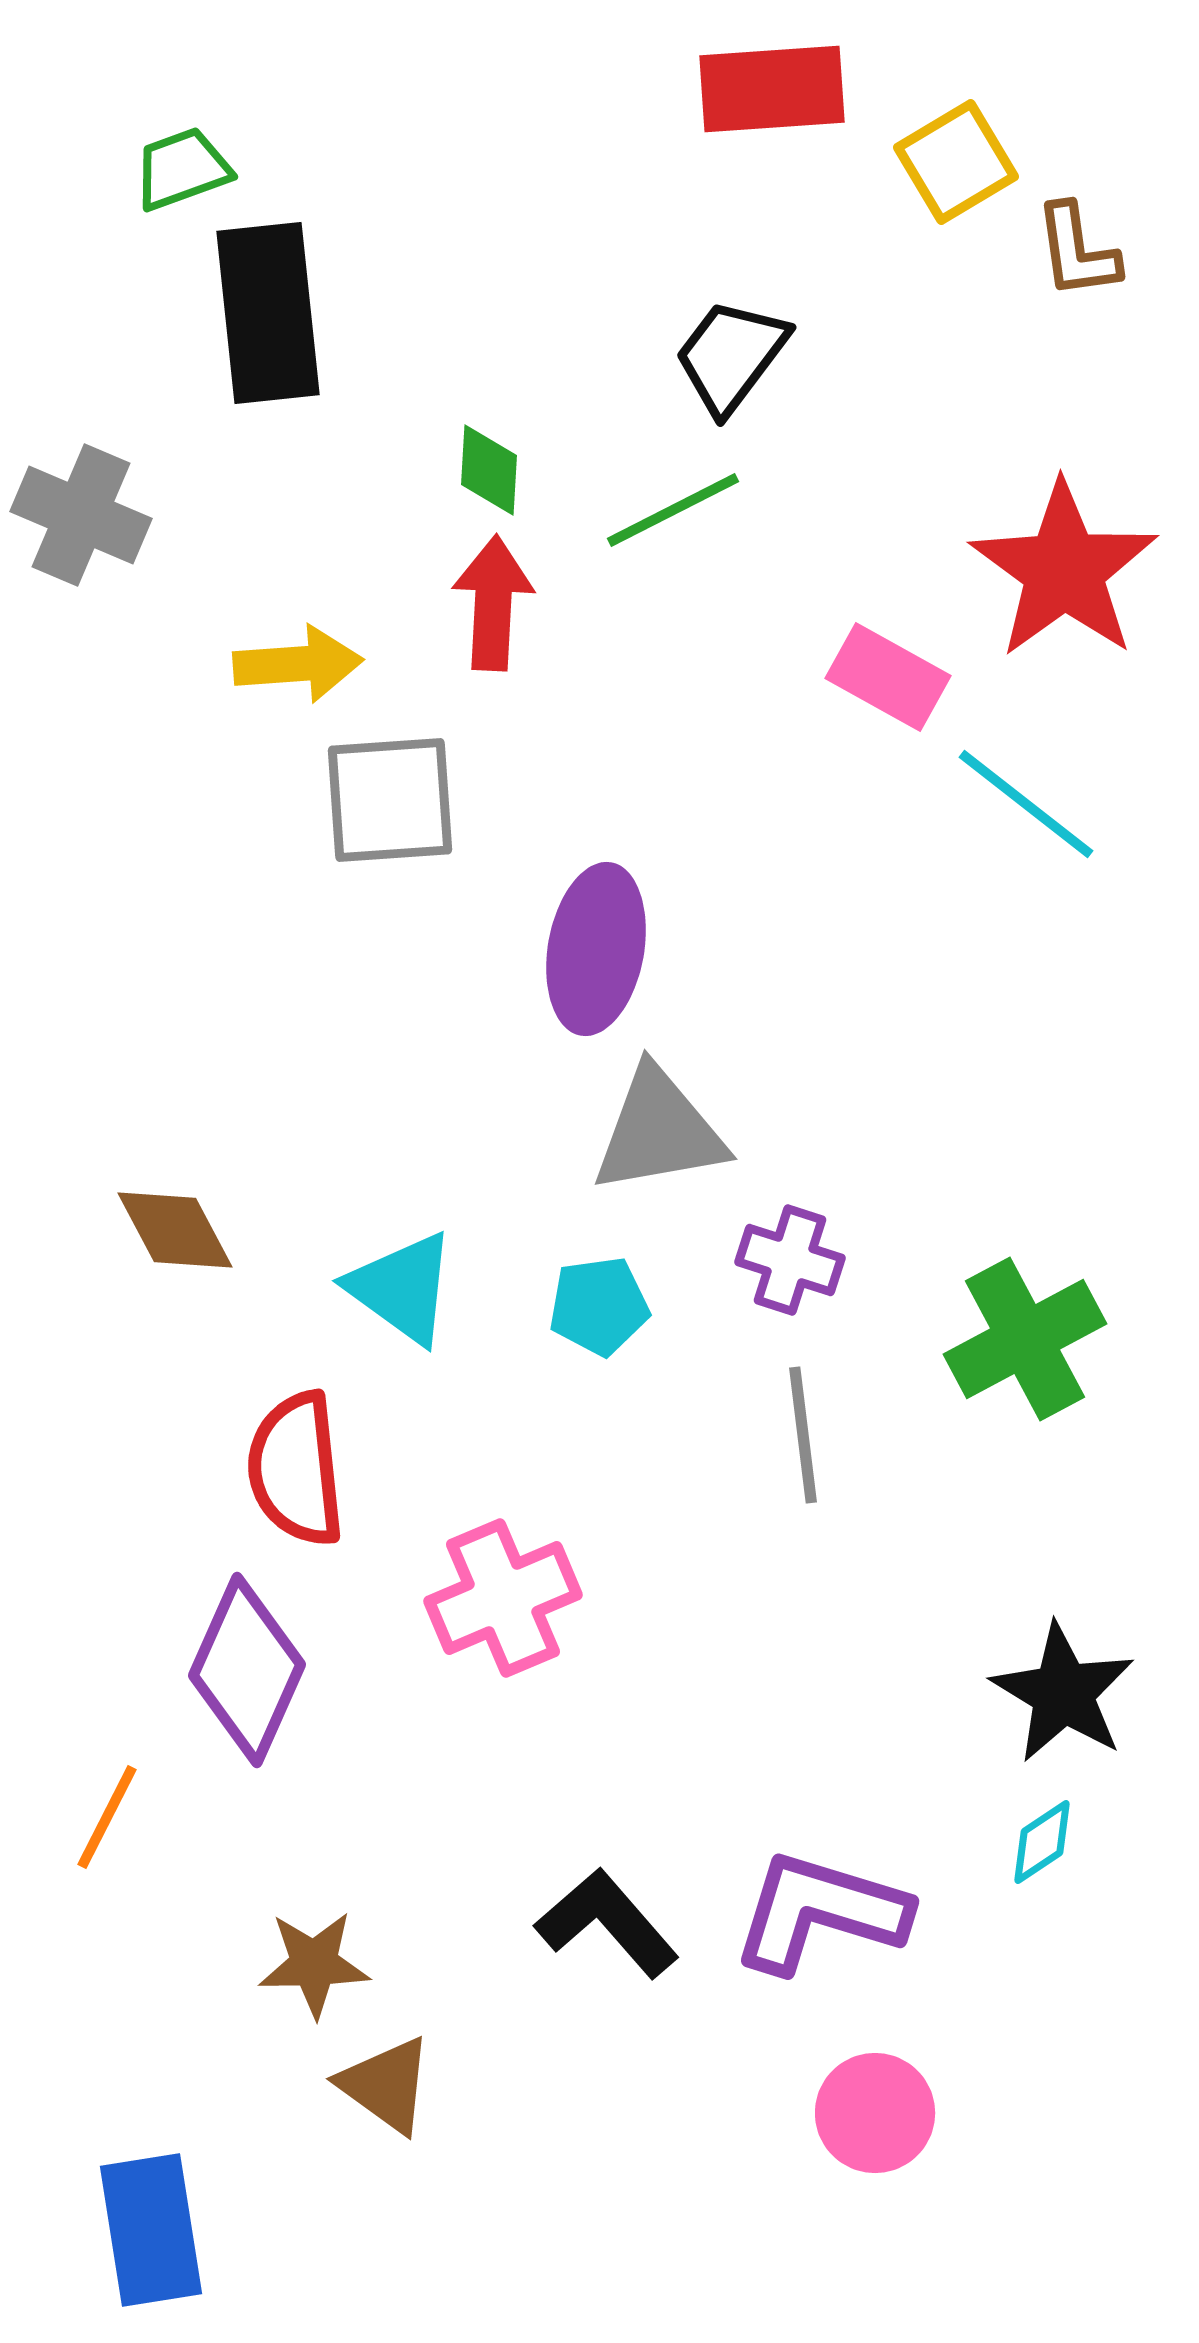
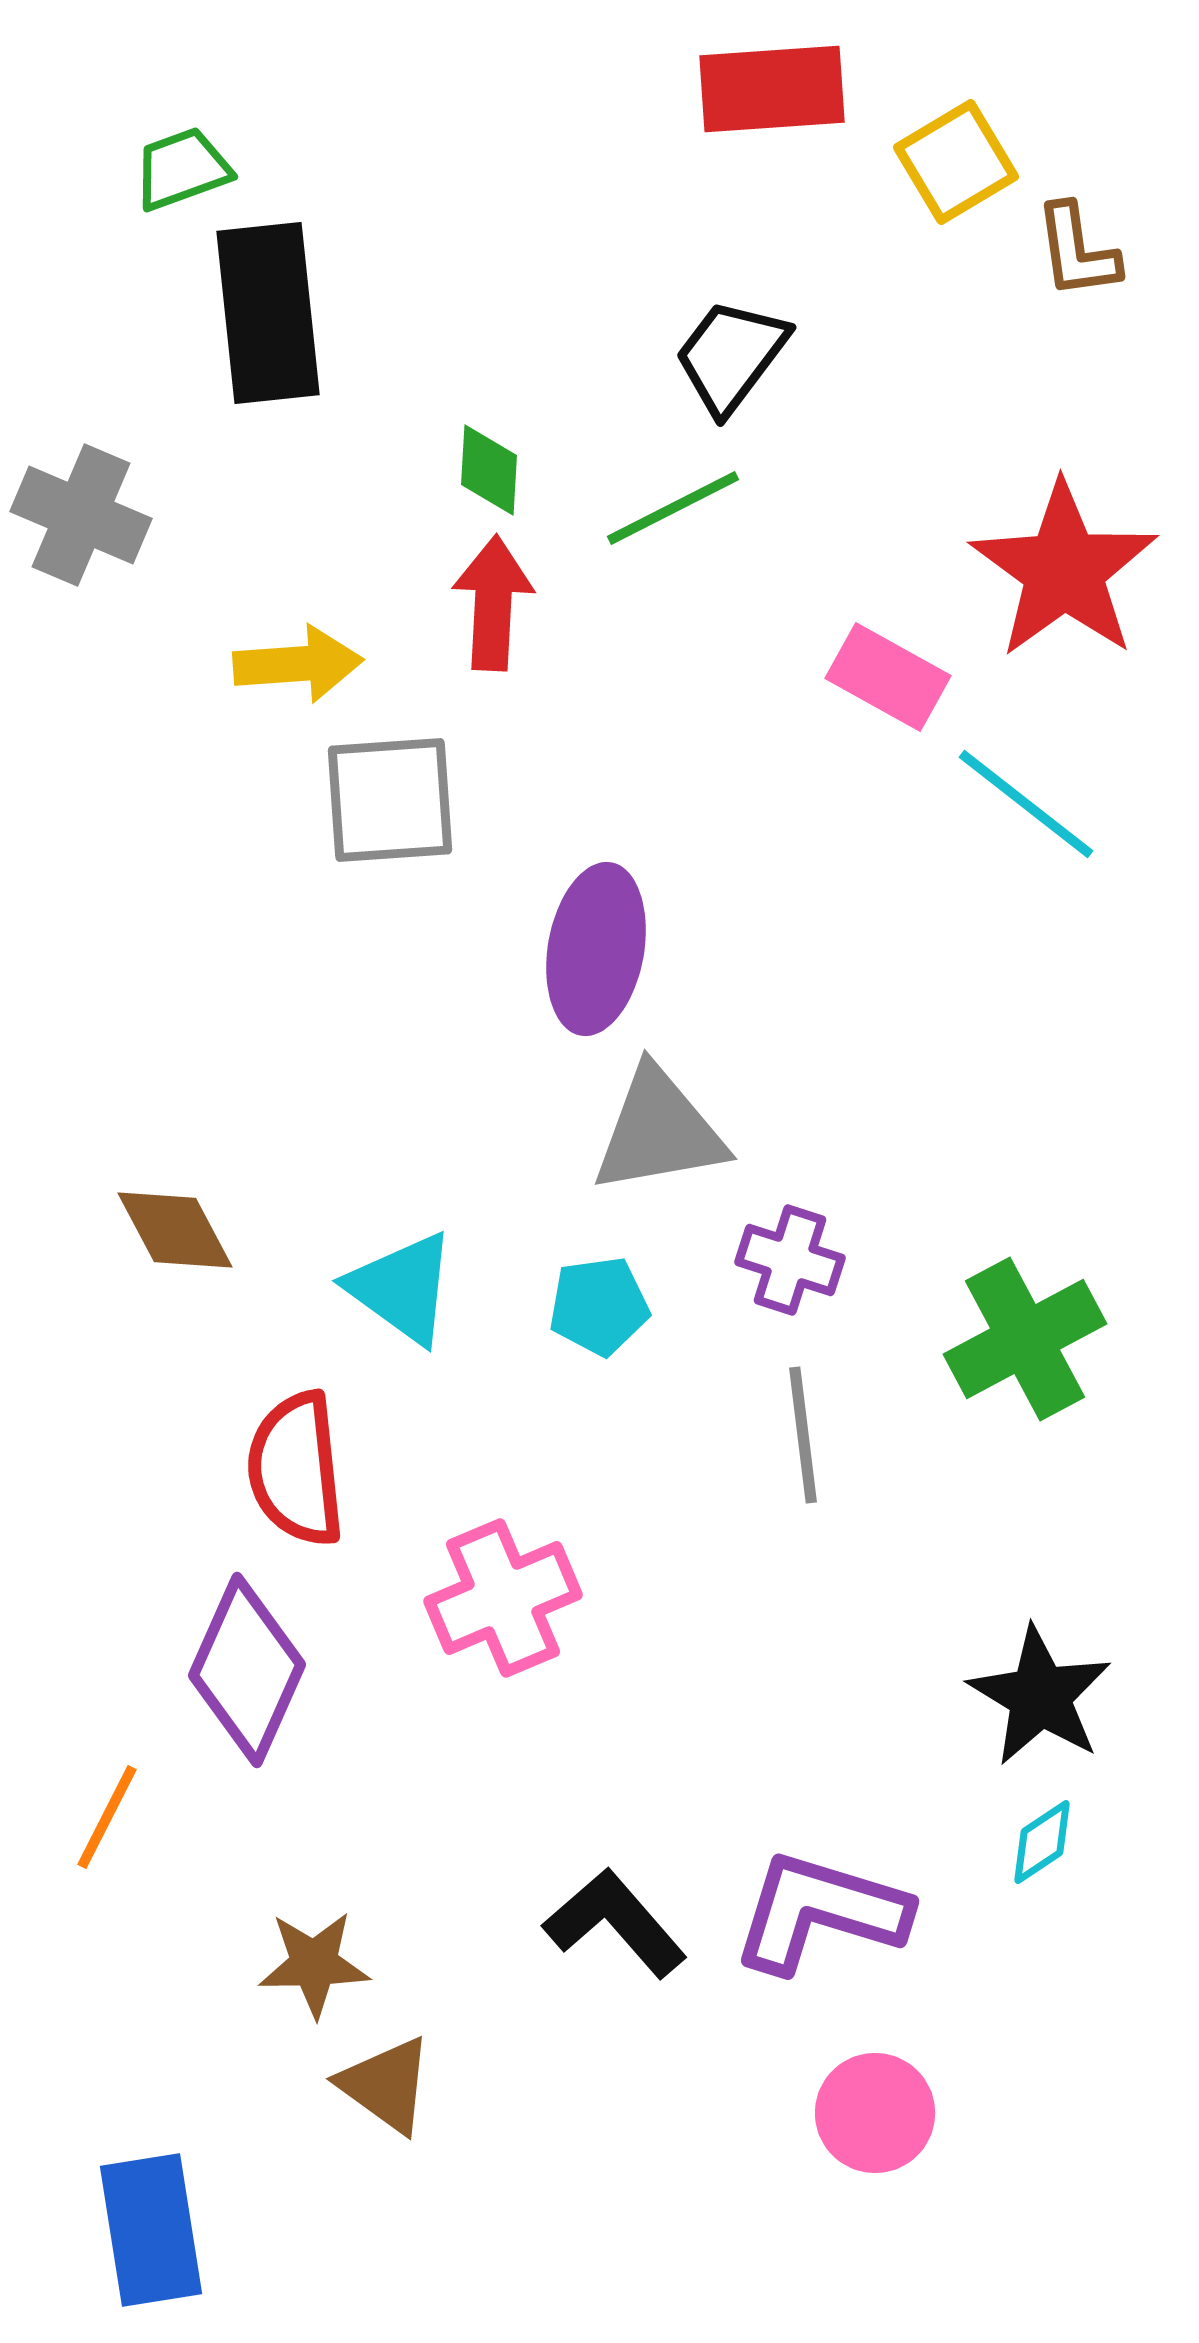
green line: moved 2 px up
black star: moved 23 px left, 3 px down
black L-shape: moved 8 px right
